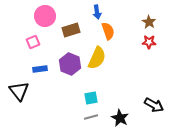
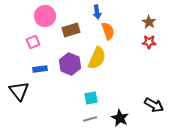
gray line: moved 1 px left, 2 px down
